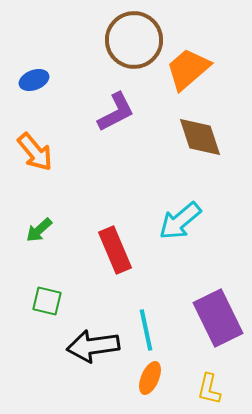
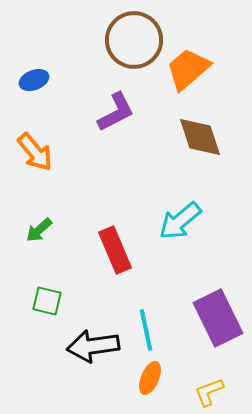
yellow L-shape: moved 3 px down; rotated 56 degrees clockwise
